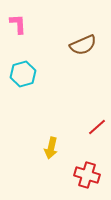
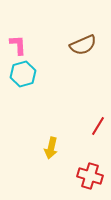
pink L-shape: moved 21 px down
red line: moved 1 px right, 1 px up; rotated 18 degrees counterclockwise
red cross: moved 3 px right, 1 px down
